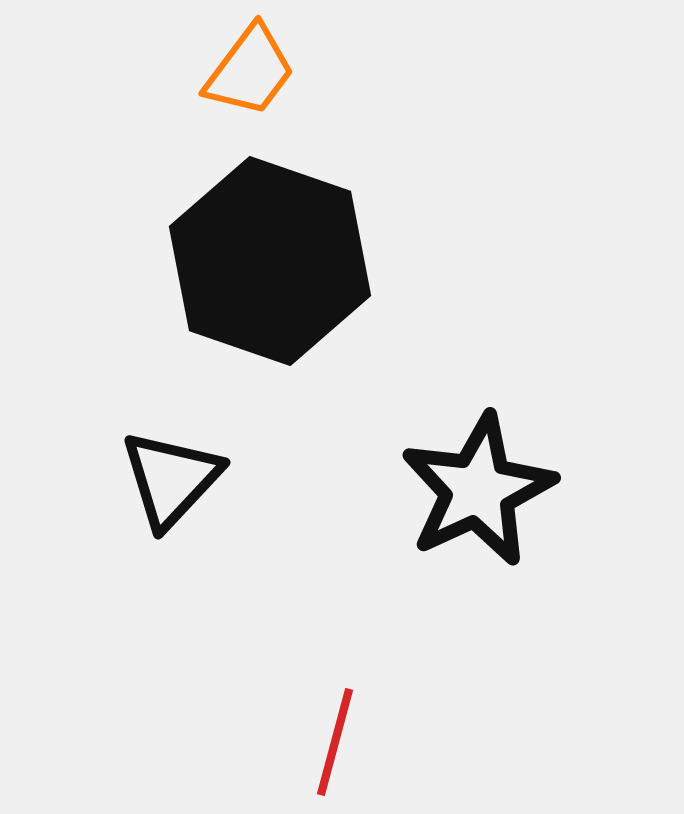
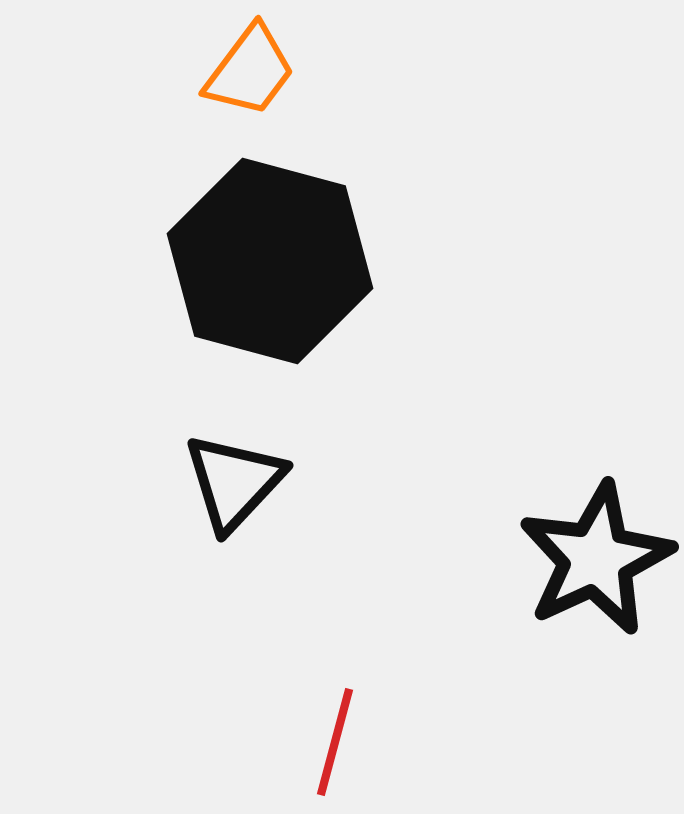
black hexagon: rotated 4 degrees counterclockwise
black triangle: moved 63 px right, 3 px down
black star: moved 118 px right, 69 px down
